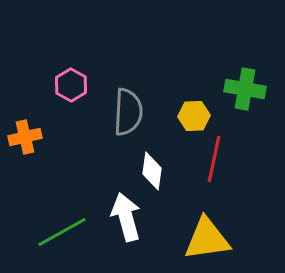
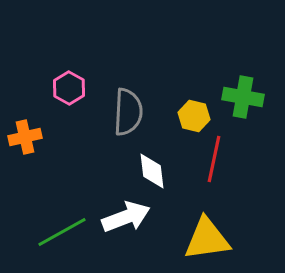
pink hexagon: moved 2 px left, 3 px down
green cross: moved 2 px left, 8 px down
yellow hexagon: rotated 16 degrees clockwise
white diamond: rotated 15 degrees counterclockwise
white arrow: rotated 84 degrees clockwise
